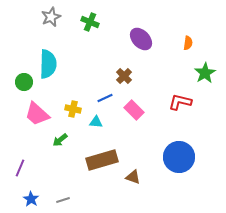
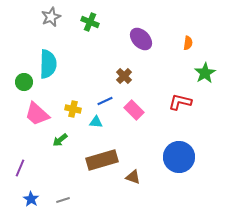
blue line: moved 3 px down
